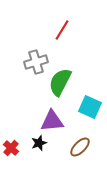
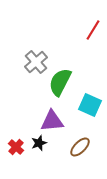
red line: moved 31 px right
gray cross: rotated 25 degrees counterclockwise
cyan square: moved 2 px up
red cross: moved 5 px right, 1 px up
